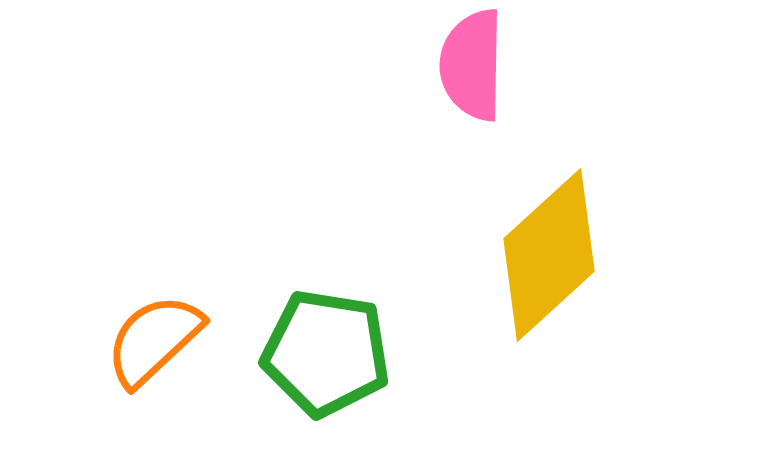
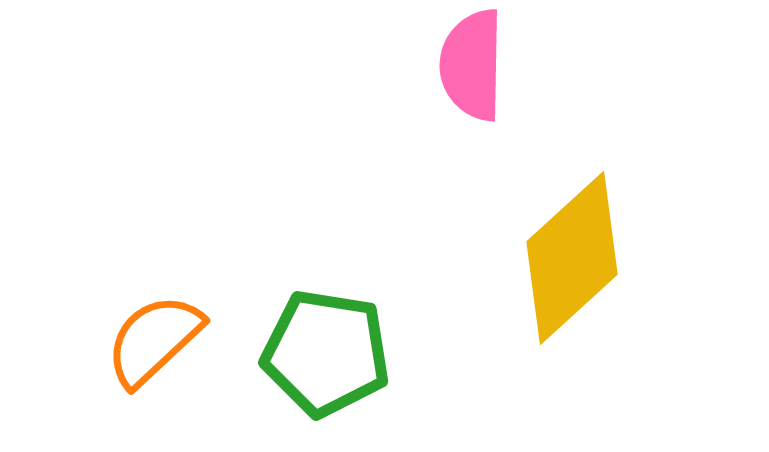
yellow diamond: moved 23 px right, 3 px down
